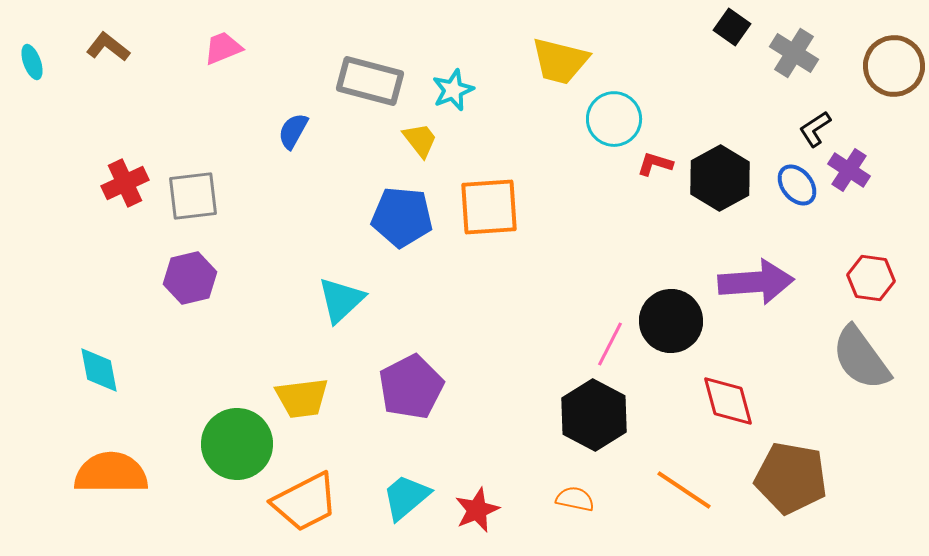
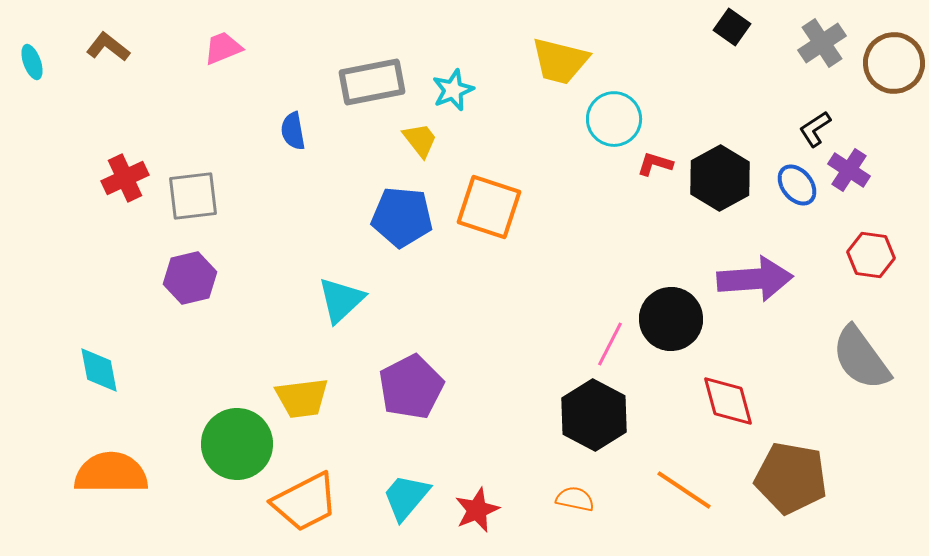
gray cross at (794, 53): moved 28 px right, 10 px up; rotated 24 degrees clockwise
brown circle at (894, 66): moved 3 px up
gray rectangle at (370, 81): moved 2 px right, 1 px down; rotated 26 degrees counterclockwise
blue semicircle at (293, 131): rotated 39 degrees counterclockwise
red cross at (125, 183): moved 5 px up
orange square at (489, 207): rotated 22 degrees clockwise
red hexagon at (871, 278): moved 23 px up
purple arrow at (756, 282): moved 1 px left, 3 px up
black circle at (671, 321): moved 2 px up
cyan trapezoid at (406, 497): rotated 10 degrees counterclockwise
